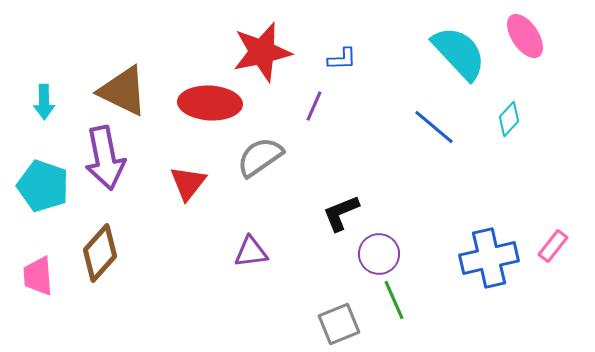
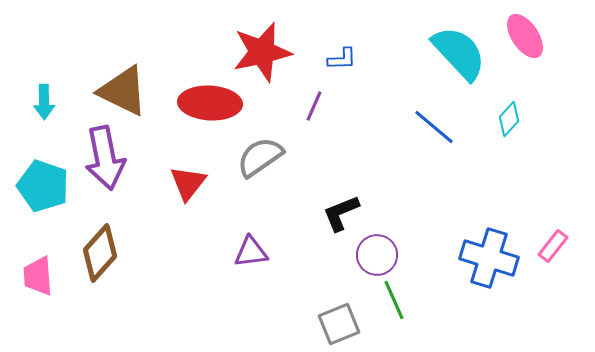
purple circle: moved 2 px left, 1 px down
blue cross: rotated 30 degrees clockwise
